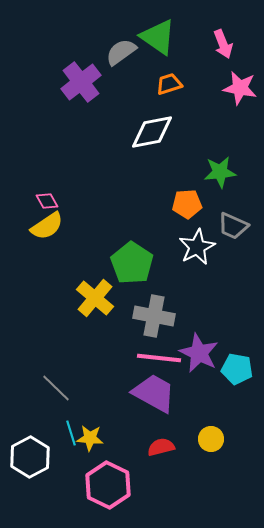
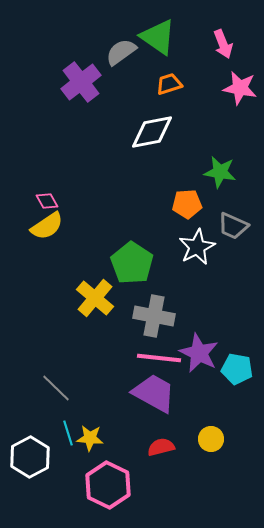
green star: rotated 16 degrees clockwise
cyan line: moved 3 px left
